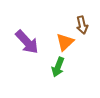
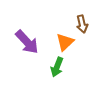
brown arrow: moved 1 px up
green arrow: moved 1 px left
